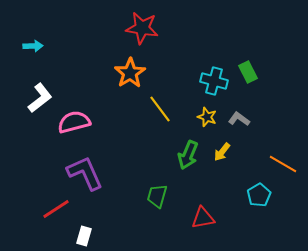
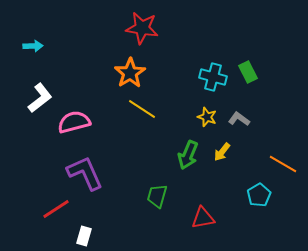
cyan cross: moved 1 px left, 4 px up
yellow line: moved 18 px left; rotated 20 degrees counterclockwise
